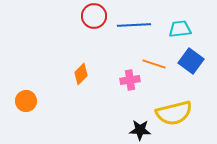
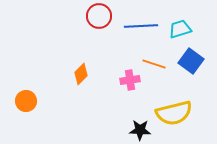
red circle: moved 5 px right
blue line: moved 7 px right, 1 px down
cyan trapezoid: rotated 10 degrees counterclockwise
